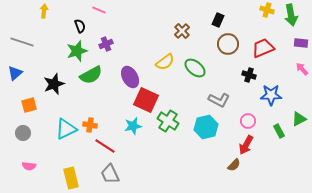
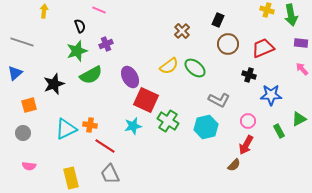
yellow semicircle: moved 4 px right, 4 px down
